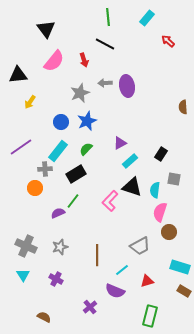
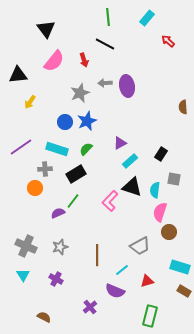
blue circle at (61, 122): moved 4 px right
cyan rectangle at (58, 151): moved 1 px left, 2 px up; rotated 70 degrees clockwise
